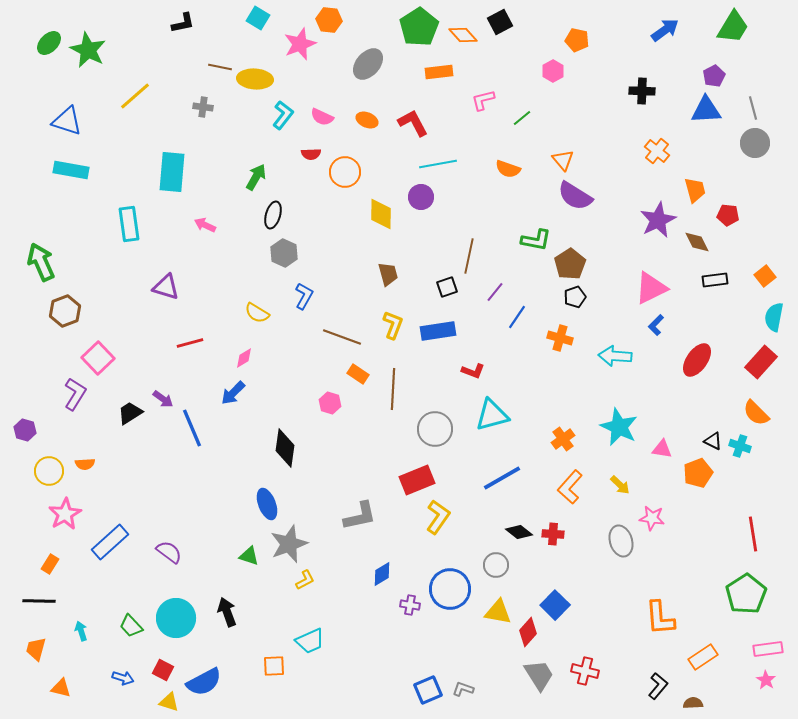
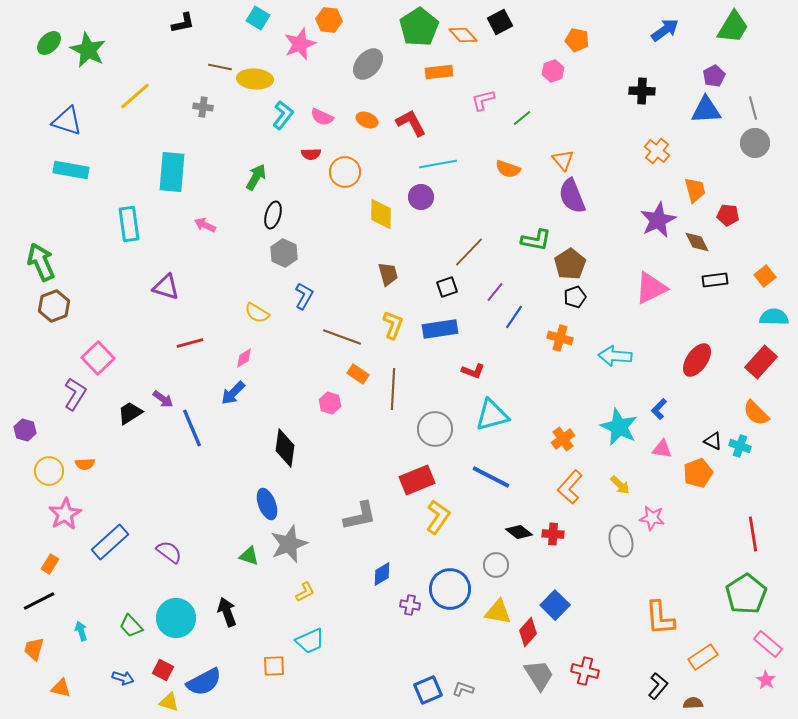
pink hexagon at (553, 71): rotated 10 degrees clockwise
red L-shape at (413, 123): moved 2 px left
purple semicircle at (575, 196): moved 3 px left; rotated 36 degrees clockwise
brown line at (469, 256): moved 4 px up; rotated 32 degrees clockwise
brown hexagon at (65, 311): moved 11 px left, 5 px up
blue line at (517, 317): moved 3 px left
cyan semicircle at (774, 317): rotated 80 degrees clockwise
blue L-shape at (656, 325): moved 3 px right, 84 px down
blue rectangle at (438, 331): moved 2 px right, 2 px up
blue line at (502, 478): moved 11 px left, 1 px up; rotated 57 degrees clockwise
yellow L-shape at (305, 580): moved 12 px down
black line at (39, 601): rotated 28 degrees counterclockwise
orange trapezoid at (36, 649): moved 2 px left
pink rectangle at (768, 649): moved 5 px up; rotated 48 degrees clockwise
